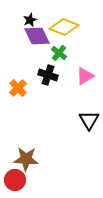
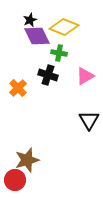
green cross: rotated 28 degrees counterclockwise
brown star: moved 1 px right, 1 px down; rotated 20 degrees counterclockwise
